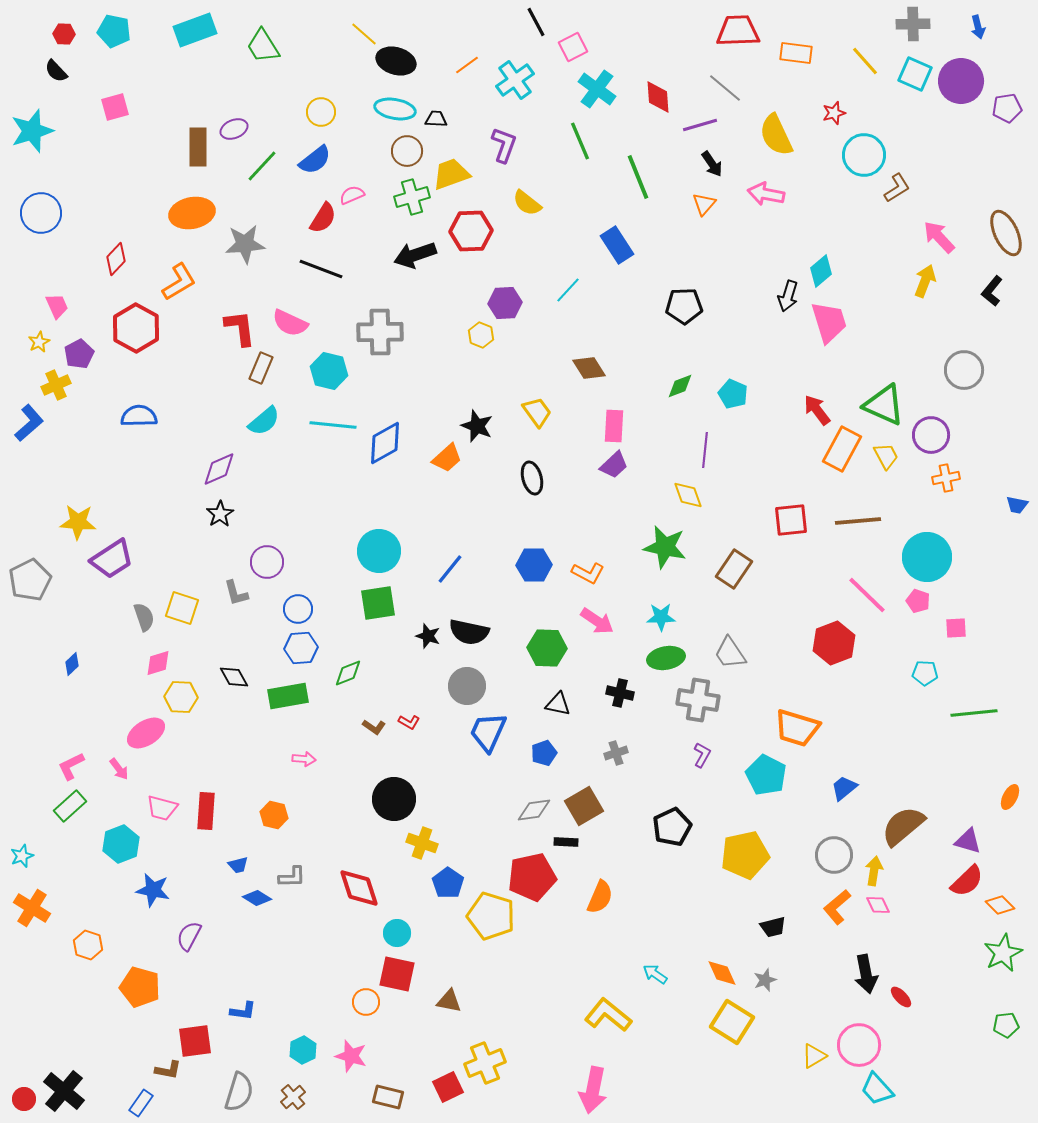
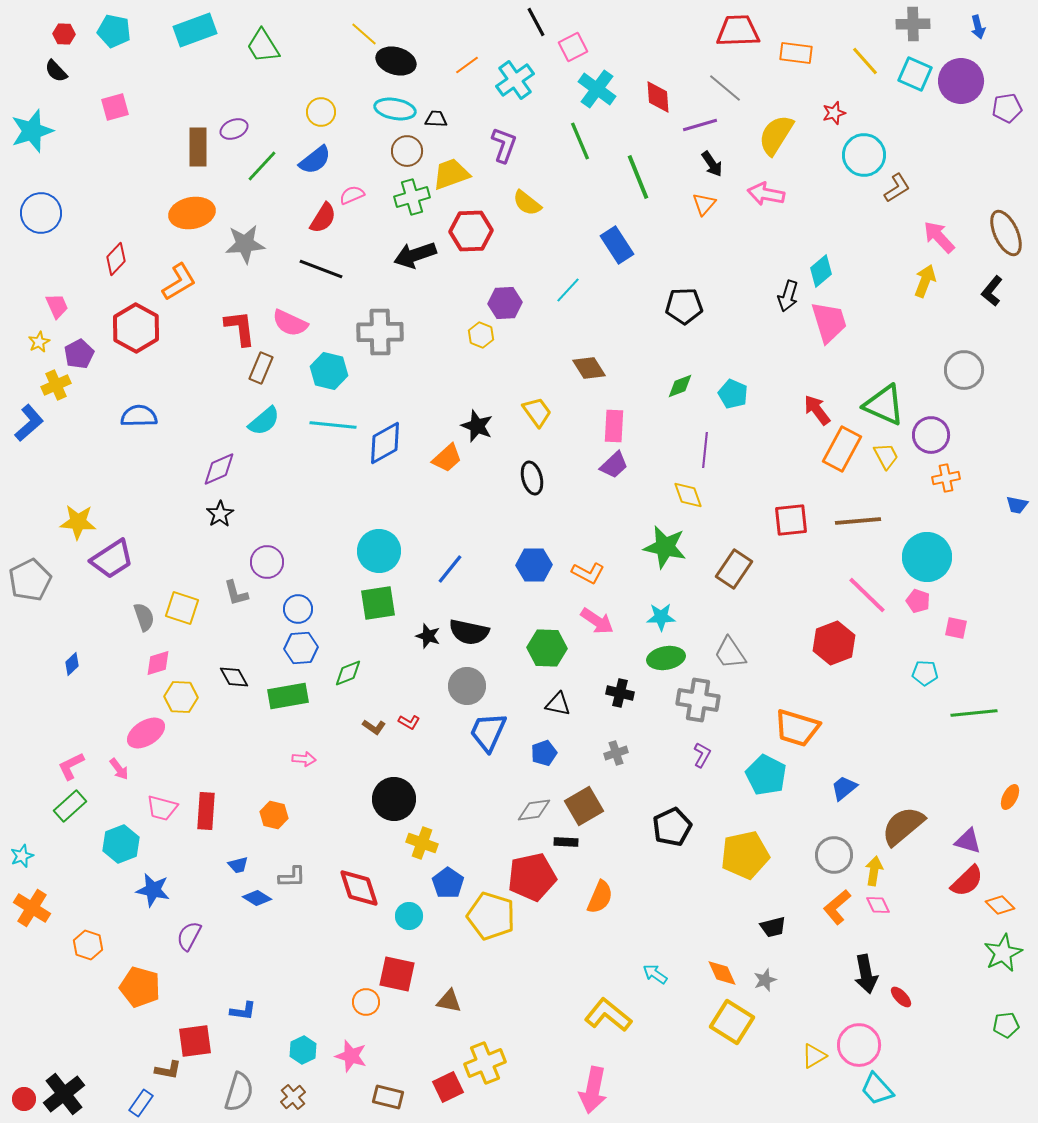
yellow semicircle at (776, 135): rotated 57 degrees clockwise
pink square at (956, 628): rotated 15 degrees clockwise
cyan circle at (397, 933): moved 12 px right, 17 px up
black cross at (64, 1091): moved 3 px down; rotated 12 degrees clockwise
